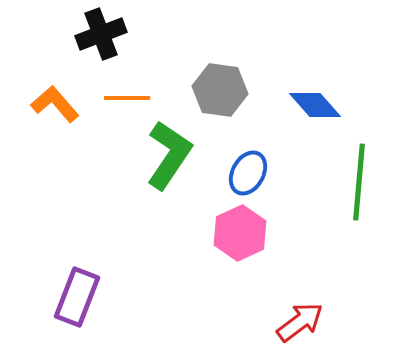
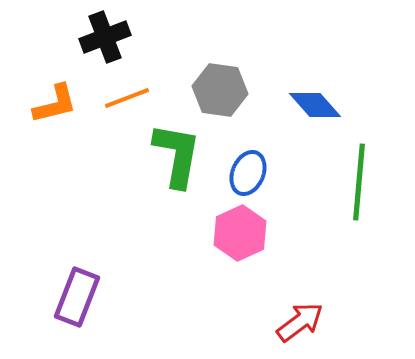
black cross: moved 4 px right, 3 px down
orange line: rotated 21 degrees counterclockwise
orange L-shape: rotated 117 degrees clockwise
green L-shape: moved 8 px right; rotated 24 degrees counterclockwise
blue ellipse: rotated 6 degrees counterclockwise
